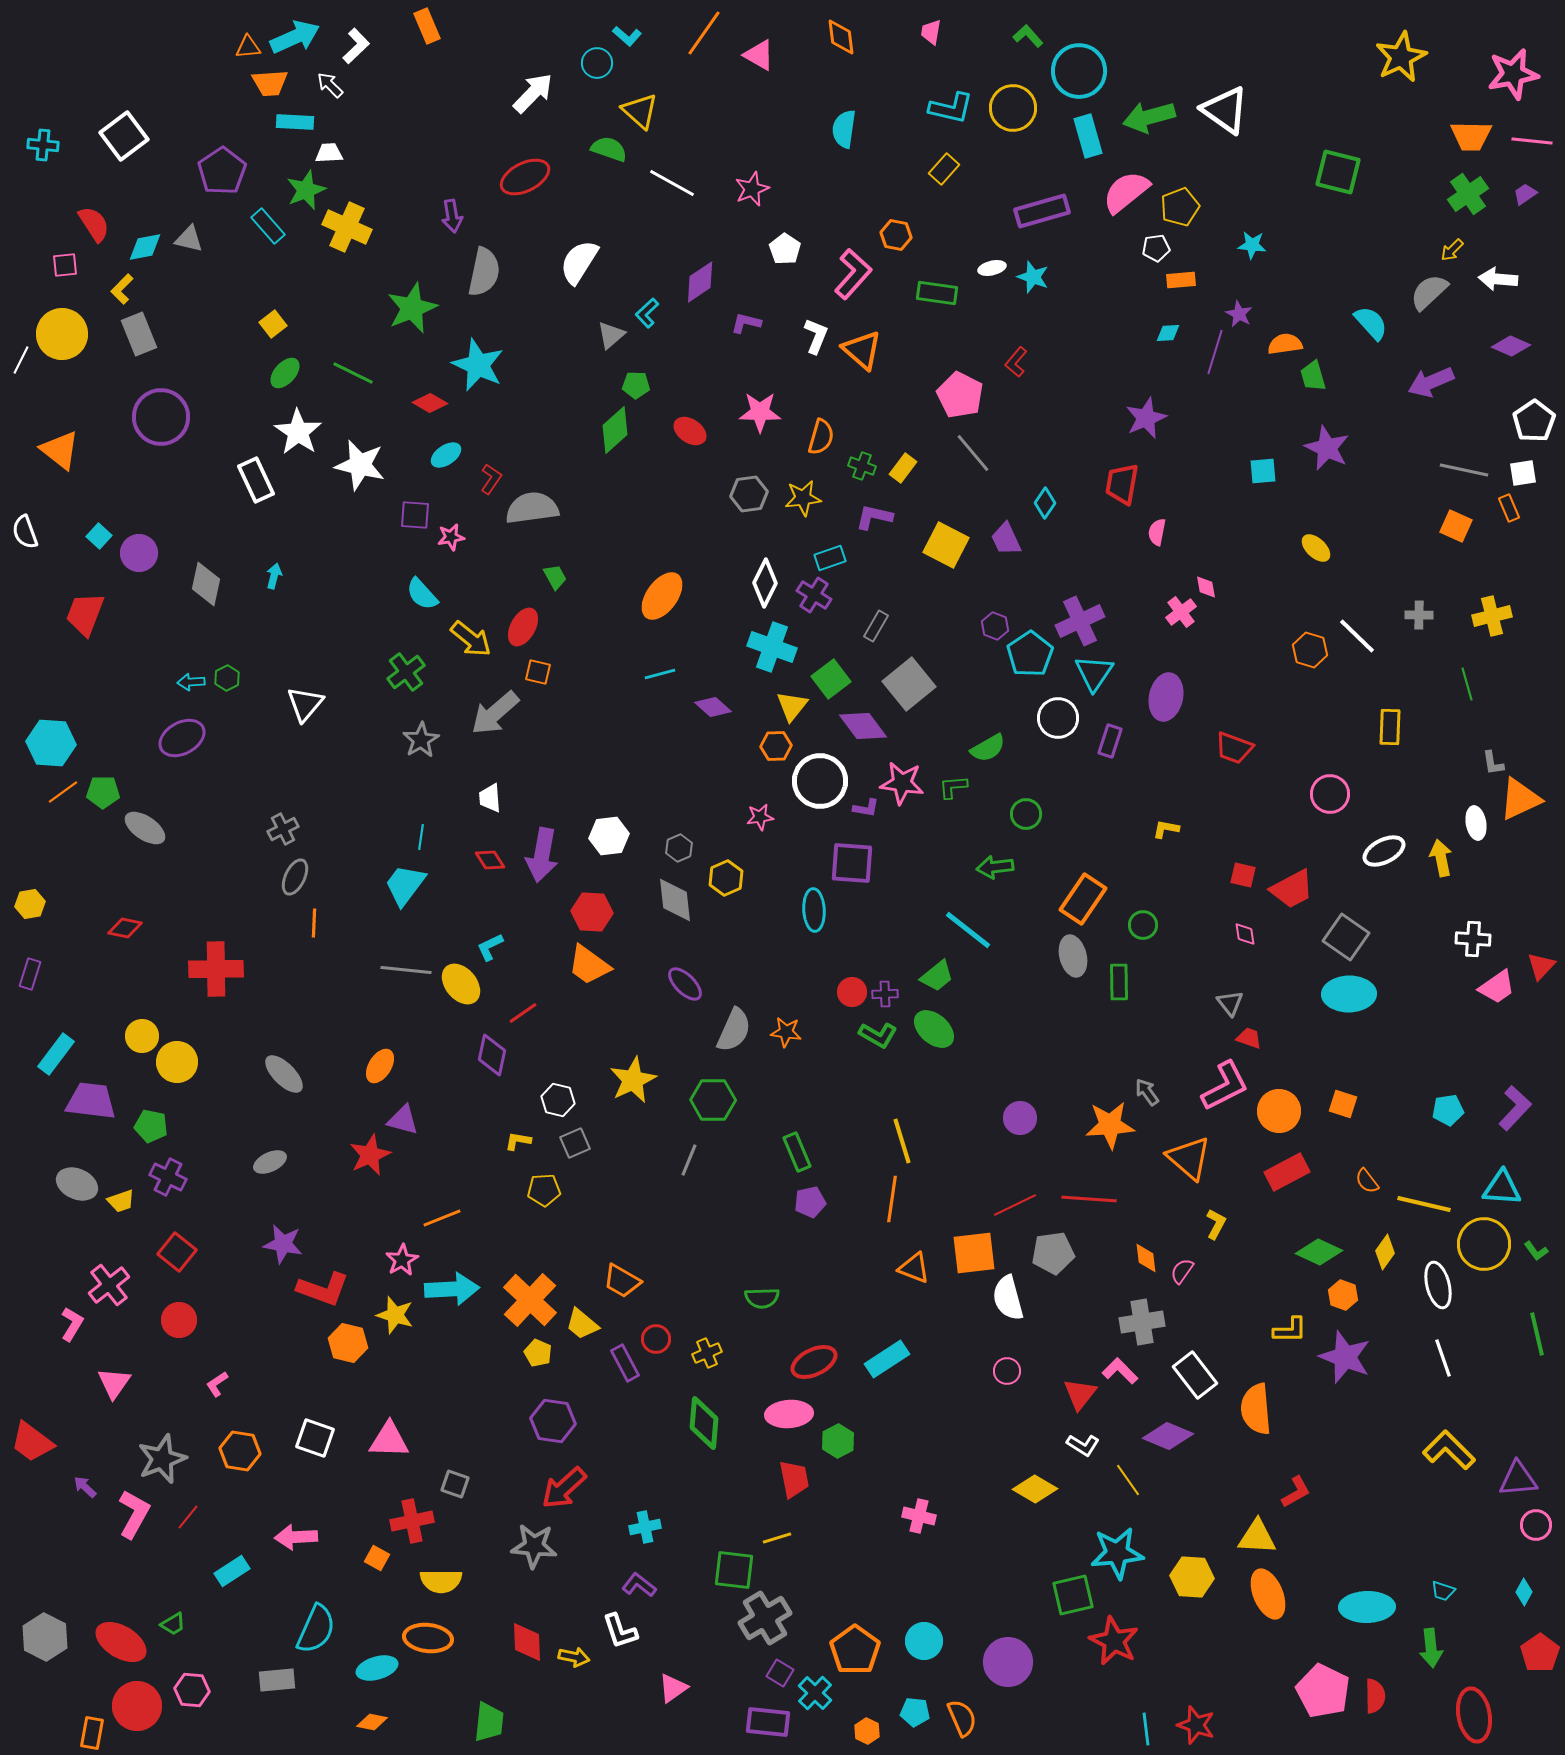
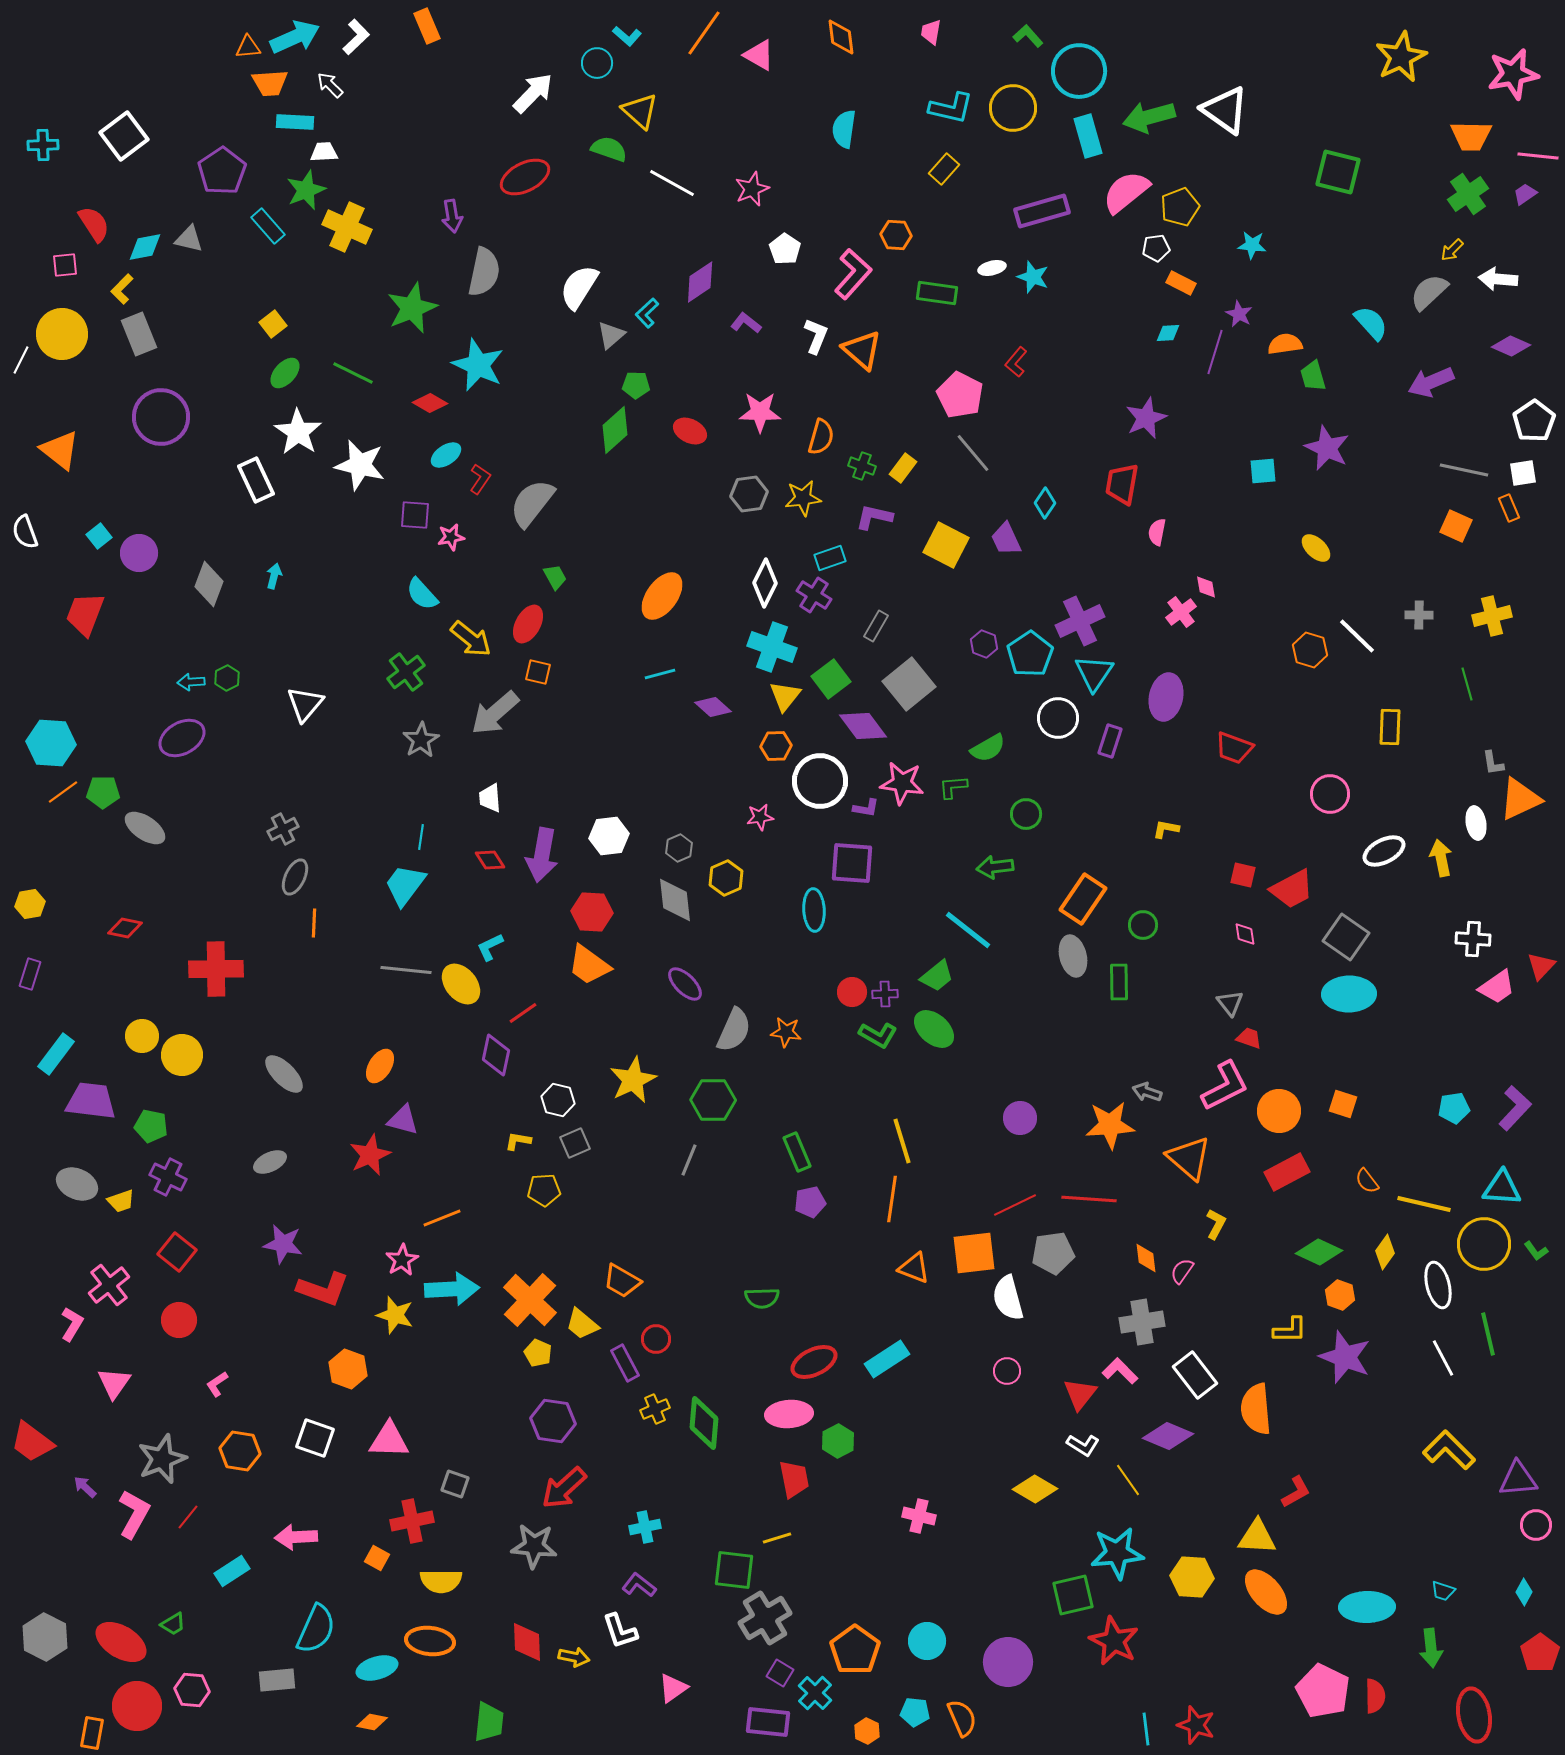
white L-shape at (356, 46): moved 9 px up
pink line at (1532, 141): moved 6 px right, 15 px down
cyan cross at (43, 145): rotated 8 degrees counterclockwise
white trapezoid at (329, 153): moved 5 px left, 1 px up
orange hexagon at (896, 235): rotated 8 degrees counterclockwise
white semicircle at (579, 262): moved 25 px down
orange rectangle at (1181, 280): moved 3 px down; rotated 32 degrees clockwise
purple L-shape at (746, 323): rotated 24 degrees clockwise
red ellipse at (690, 431): rotated 8 degrees counterclockwise
red L-shape at (491, 479): moved 11 px left
gray semicircle at (532, 508): moved 5 px up; rotated 44 degrees counterclockwise
cyan square at (99, 536): rotated 10 degrees clockwise
gray diamond at (206, 584): moved 3 px right; rotated 9 degrees clockwise
purple hexagon at (995, 626): moved 11 px left, 18 px down
red ellipse at (523, 627): moved 5 px right, 3 px up
yellow triangle at (792, 706): moved 7 px left, 10 px up
purple diamond at (492, 1055): moved 4 px right
yellow circle at (177, 1062): moved 5 px right, 7 px up
gray arrow at (1147, 1092): rotated 36 degrees counterclockwise
cyan pentagon at (1448, 1110): moved 6 px right, 2 px up
orange hexagon at (1343, 1295): moved 3 px left
green line at (1537, 1334): moved 49 px left
orange hexagon at (348, 1343): moved 26 px down; rotated 6 degrees clockwise
yellow cross at (707, 1353): moved 52 px left, 56 px down
white line at (1443, 1358): rotated 9 degrees counterclockwise
orange ellipse at (1268, 1594): moved 2 px left, 2 px up; rotated 18 degrees counterclockwise
orange ellipse at (428, 1638): moved 2 px right, 3 px down
cyan circle at (924, 1641): moved 3 px right
